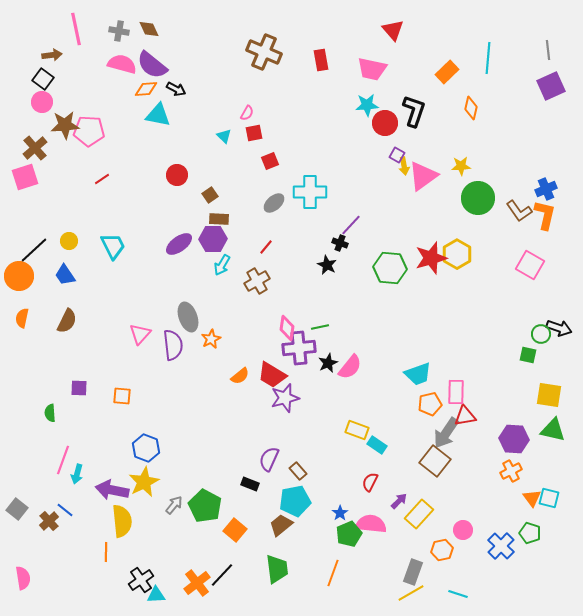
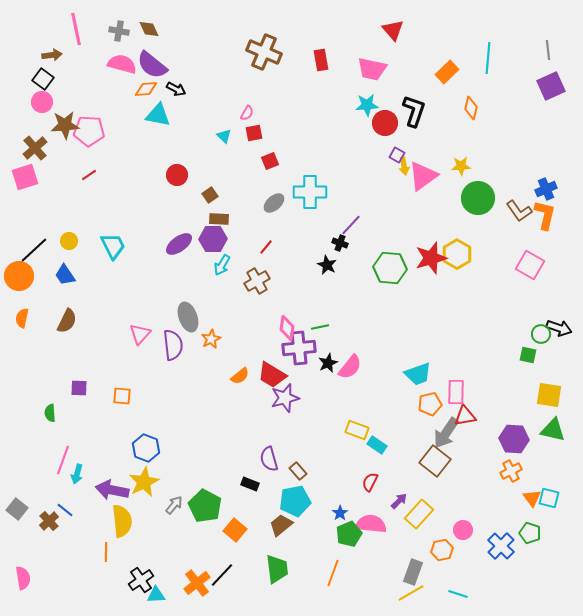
red line at (102, 179): moved 13 px left, 4 px up
purple semicircle at (269, 459): rotated 40 degrees counterclockwise
